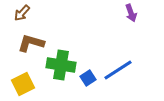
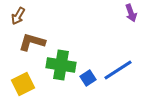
brown arrow: moved 4 px left, 3 px down; rotated 12 degrees counterclockwise
brown L-shape: moved 1 px right, 1 px up
